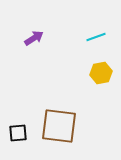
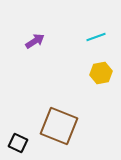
purple arrow: moved 1 px right, 3 px down
brown square: rotated 15 degrees clockwise
black square: moved 10 px down; rotated 30 degrees clockwise
